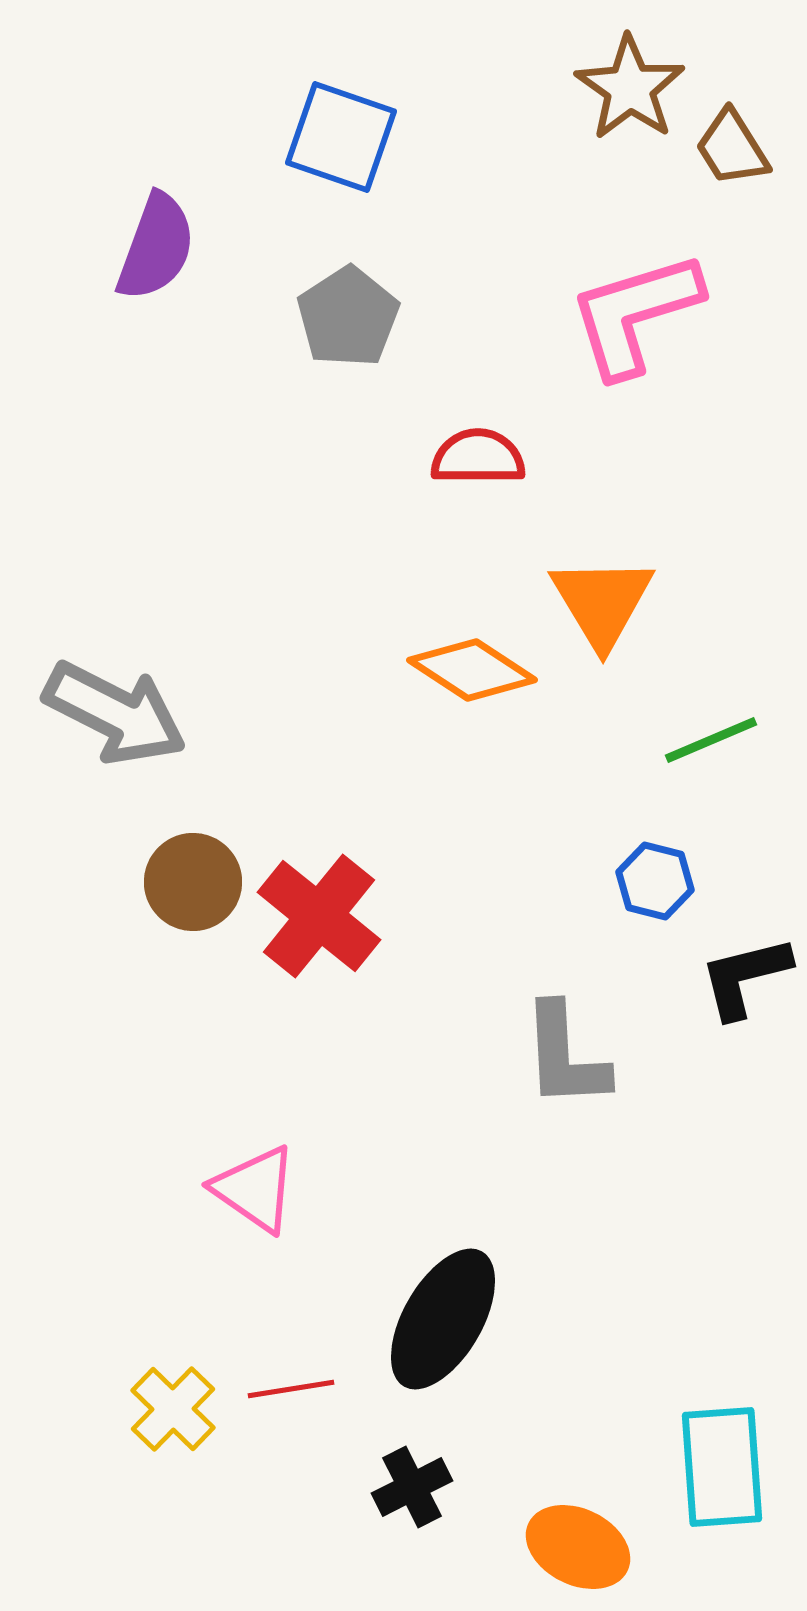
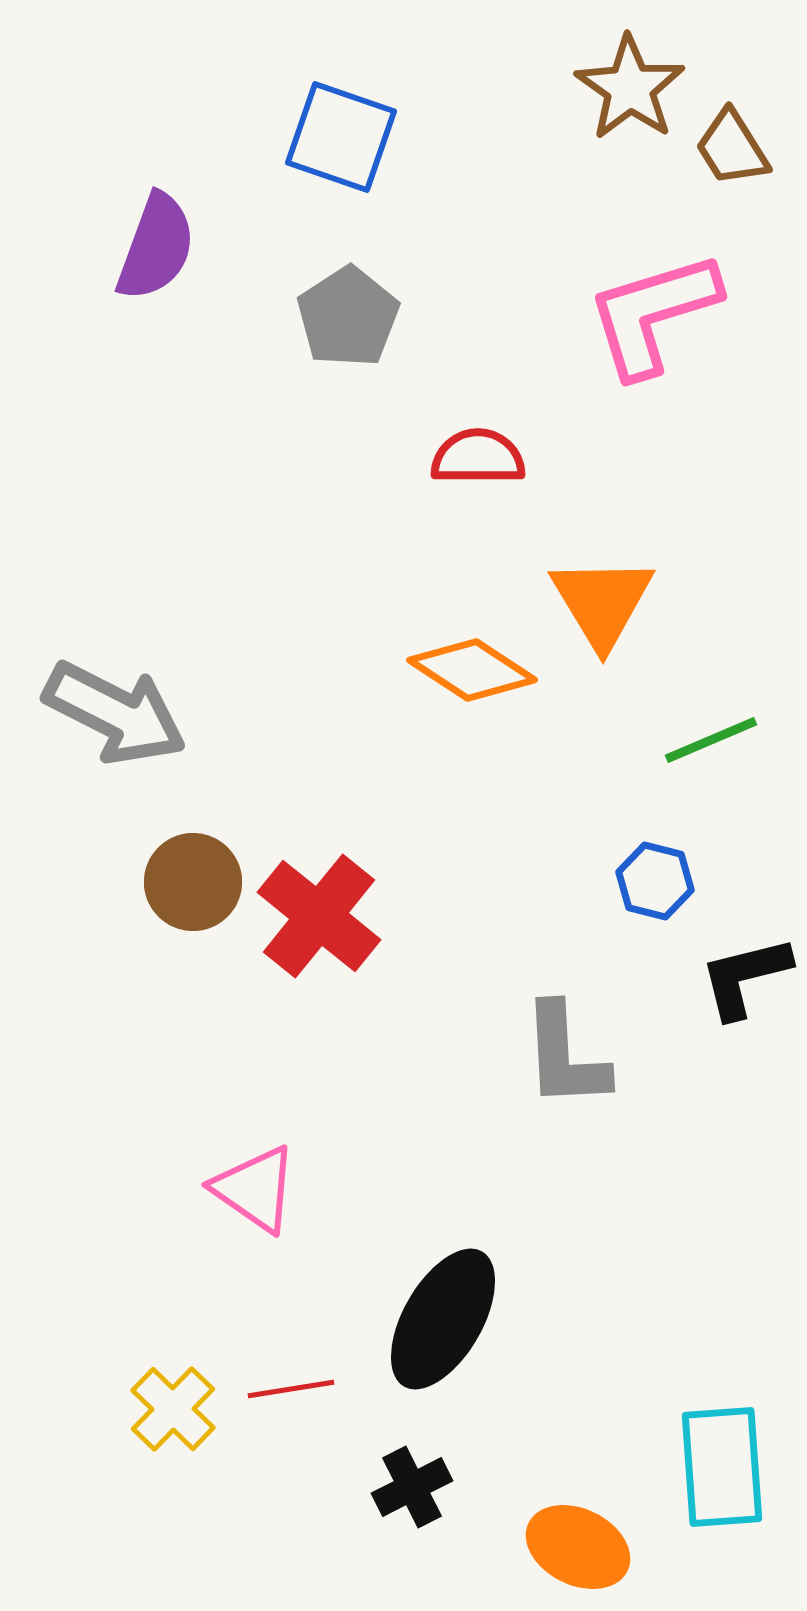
pink L-shape: moved 18 px right
